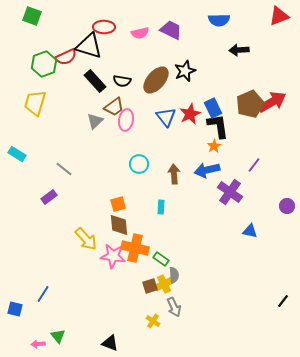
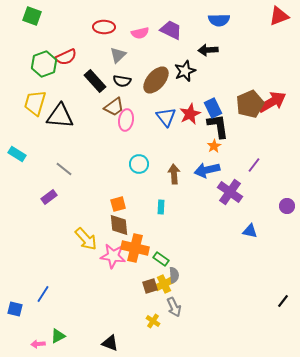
black triangle at (89, 46): moved 29 px left, 70 px down; rotated 12 degrees counterclockwise
black arrow at (239, 50): moved 31 px left
gray triangle at (95, 121): moved 23 px right, 66 px up
green triangle at (58, 336): rotated 42 degrees clockwise
